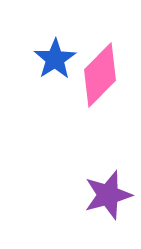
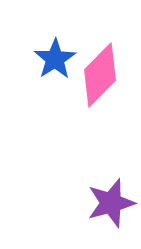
purple star: moved 3 px right, 8 px down
